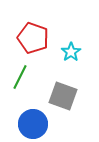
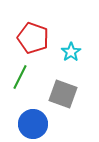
gray square: moved 2 px up
